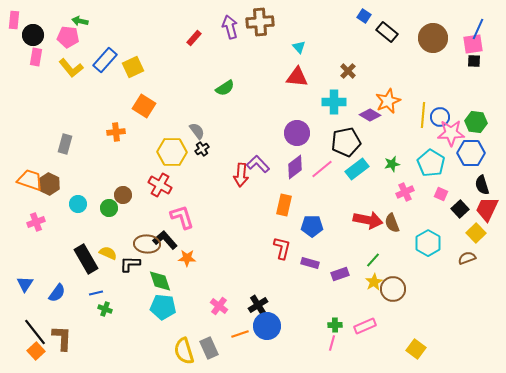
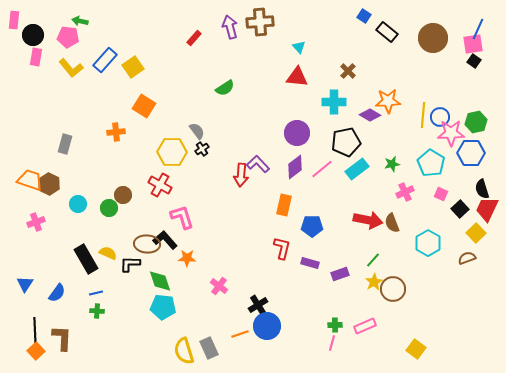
black square at (474, 61): rotated 32 degrees clockwise
yellow square at (133, 67): rotated 10 degrees counterclockwise
orange star at (388, 101): rotated 20 degrees clockwise
green hexagon at (476, 122): rotated 20 degrees counterclockwise
black semicircle at (482, 185): moved 4 px down
pink cross at (219, 306): moved 20 px up
green cross at (105, 309): moved 8 px left, 2 px down; rotated 16 degrees counterclockwise
black line at (35, 332): rotated 36 degrees clockwise
